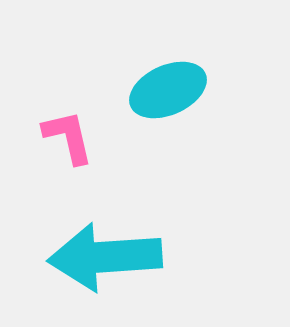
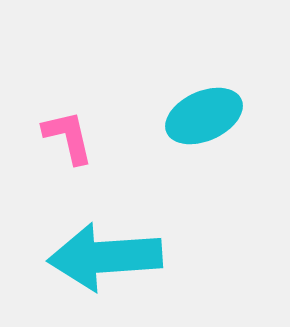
cyan ellipse: moved 36 px right, 26 px down
